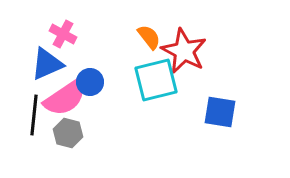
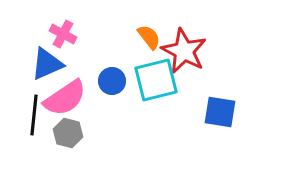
blue circle: moved 22 px right, 1 px up
